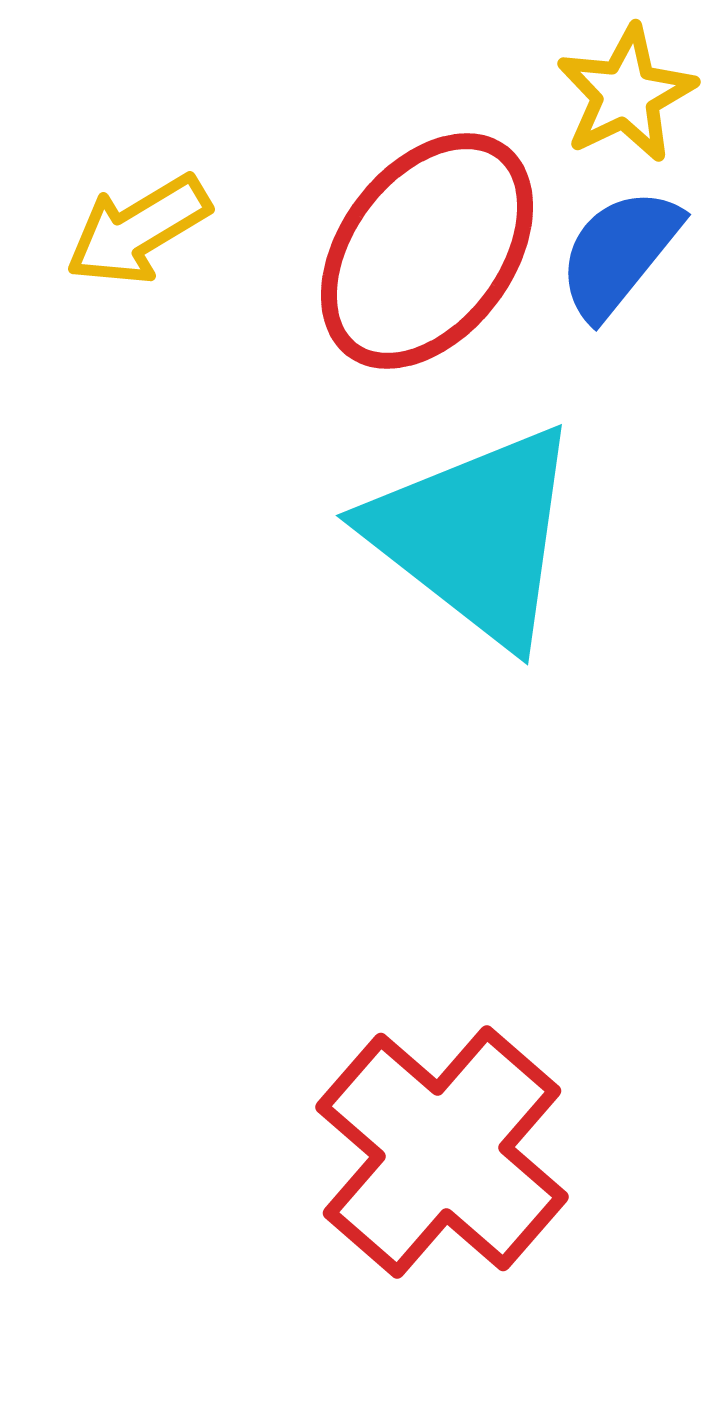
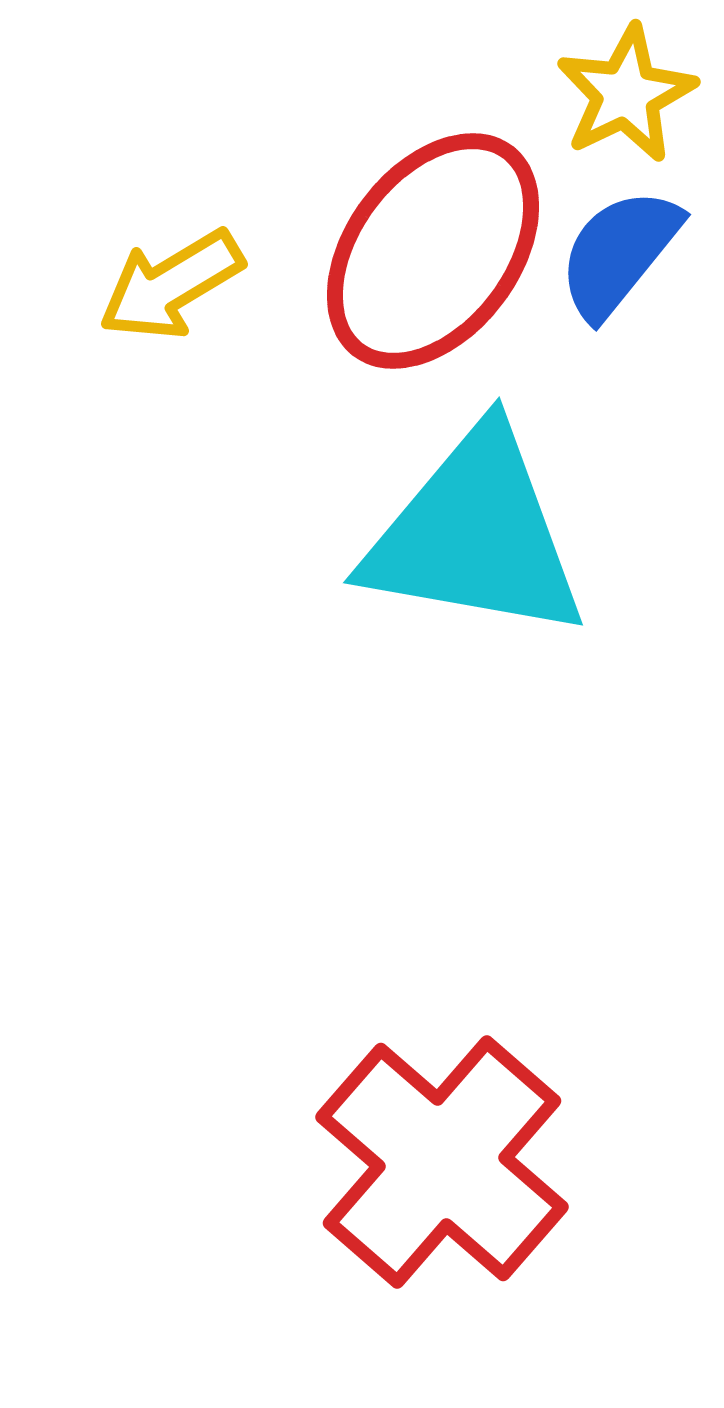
yellow arrow: moved 33 px right, 55 px down
red ellipse: moved 6 px right
cyan triangle: rotated 28 degrees counterclockwise
red cross: moved 10 px down
